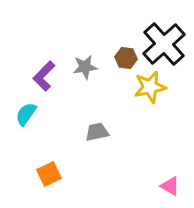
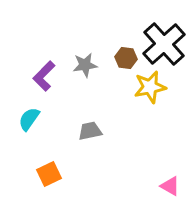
gray star: moved 2 px up
cyan semicircle: moved 3 px right, 5 px down
gray trapezoid: moved 7 px left, 1 px up
